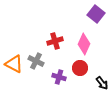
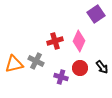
purple square: rotated 18 degrees clockwise
pink diamond: moved 5 px left, 3 px up
orange triangle: rotated 42 degrees counterclockwise
purple cross: moved 2 px right
black arrow: moved 16 px up
